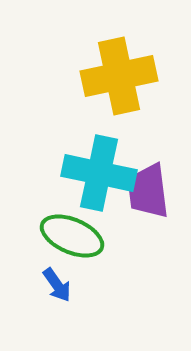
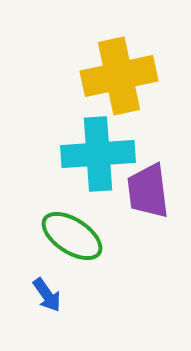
cyan cross: moved 1 px left, 19 px up; rotated 16 degrees counterclockwise
green ellipse: rotated 10 degrees clockwise
blue arrow: moved 10 px left, 10 px down
